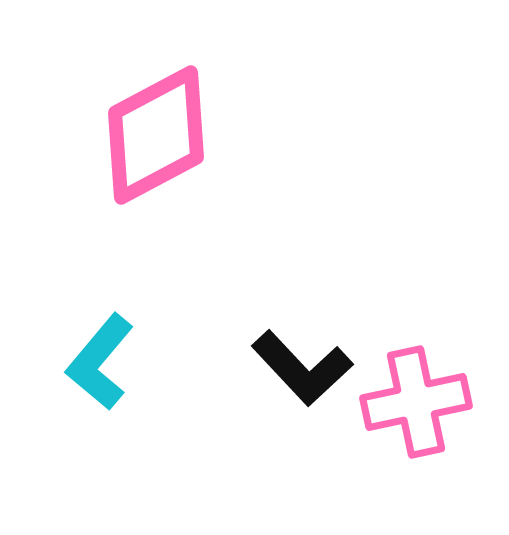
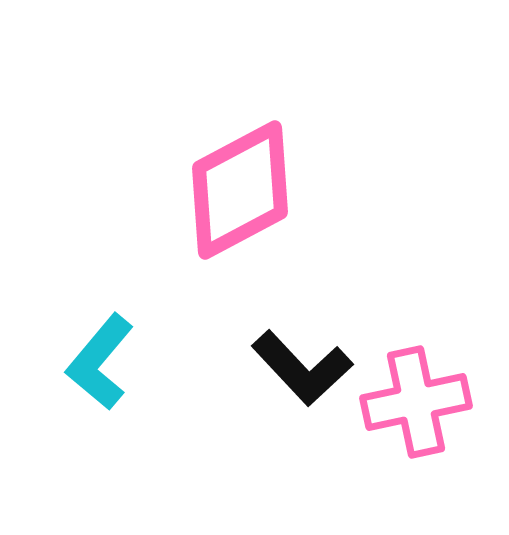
pink diamond: moved 84 px right, 55 px down
